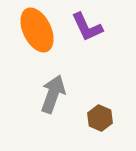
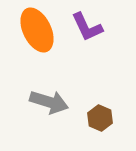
gray arrow: moved 4 px left, 8 px down; rotated 87 degrees clockwise
